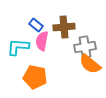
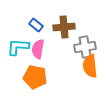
pink semicircle: moved 4 px left, 8 px down
orange semicircle: moved 2 px down; rotated 45 degrees clockwise
